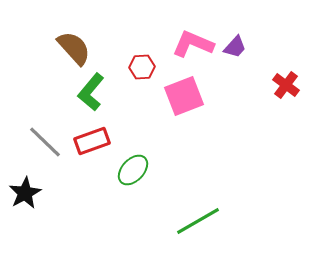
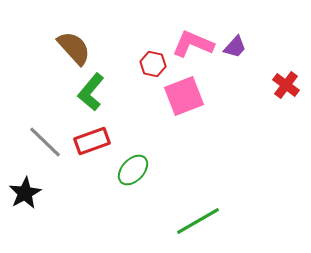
red hexagon: moved 11 px right, 3 px up; rotated 15 degrees clockwise
